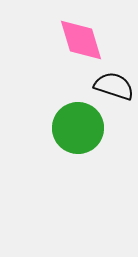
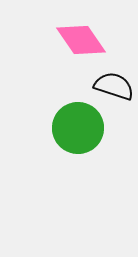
pink diamond: rotated 18 degrees counterclockwise
